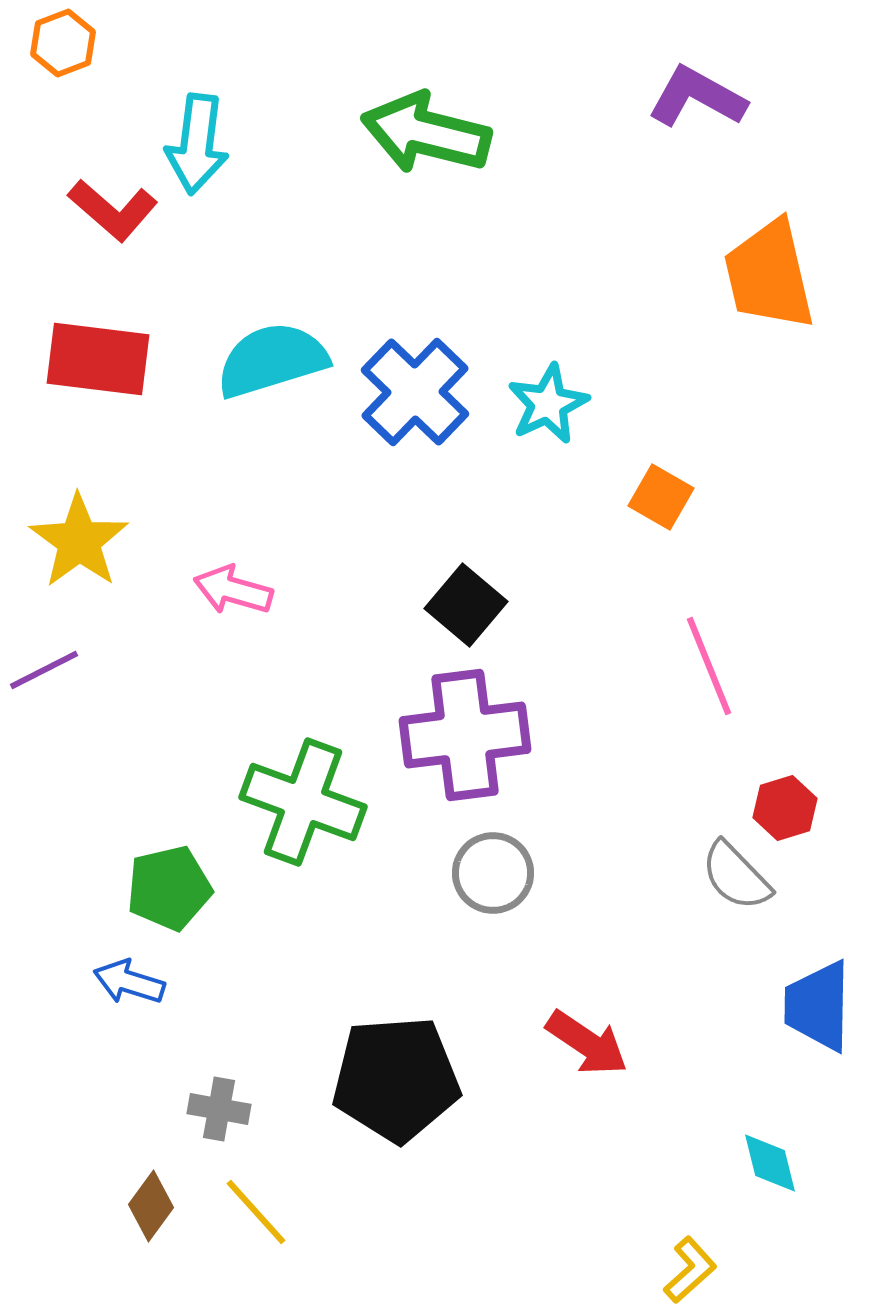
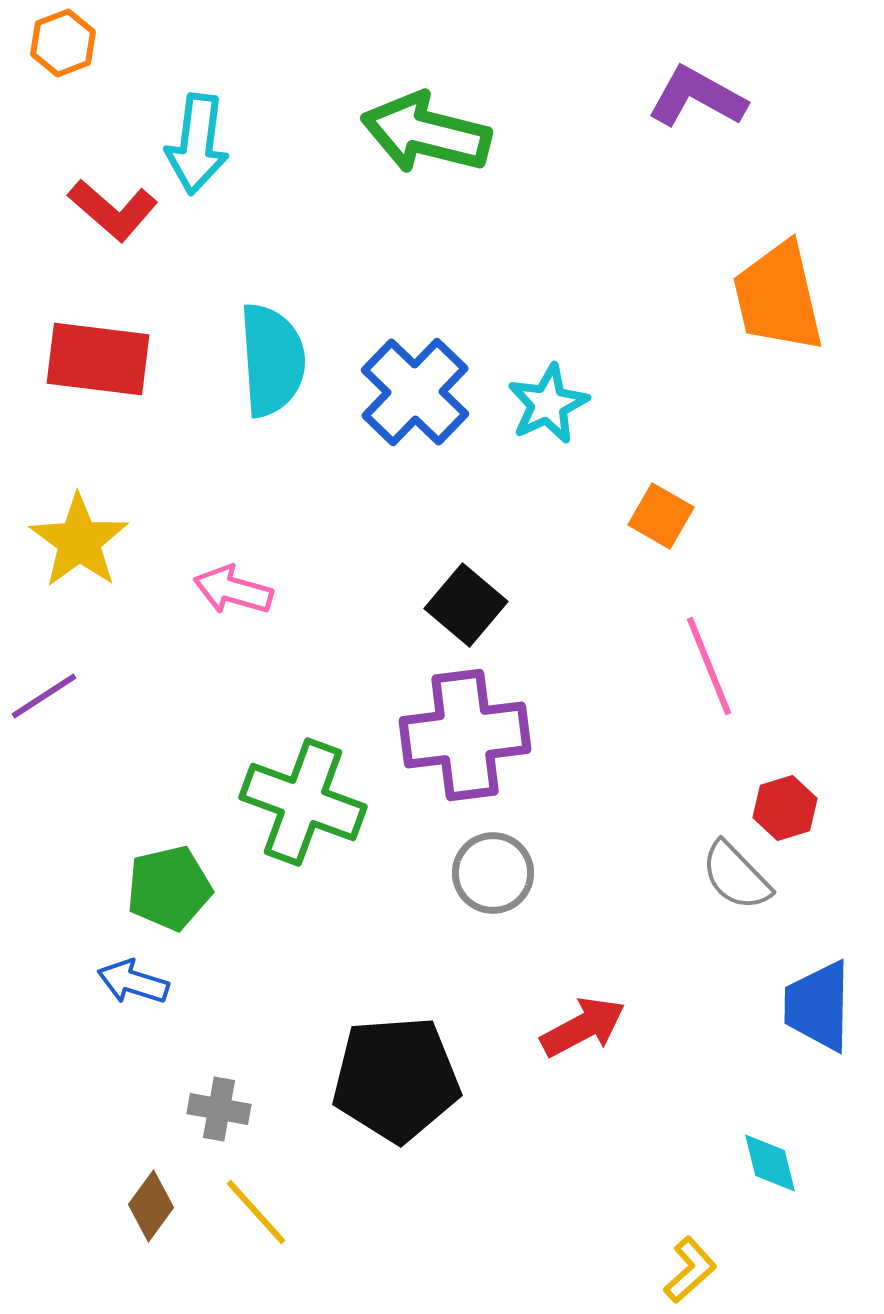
orange trapezoid: moved 9 px right, 22 px down
cyan semicircle: rotated 103 degrees clockwise
orange square: moved 19 px down
purple line: moved 26 px down; rotated 6 degrees counterclockwise
blue arrow: moved 4 px right
red arrow: moved 4 px left, 16 px up; rotated 62 degrees counterclockwise
